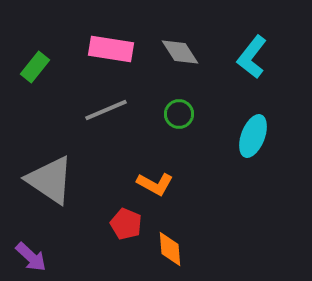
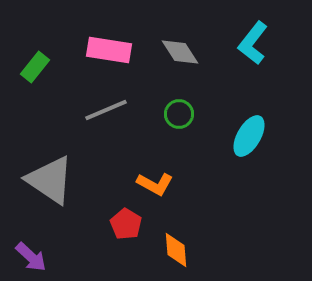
pink rectangle: moved 2 px left, 1 px down
cyan L-shape: moved 1 px right, 14 px up
cyan ellipse: moved 4 px left; rotated 9 degrees clockwise
red pentagon: rotated 8 degrees clockwise
orange diamond: moved 6 px right, 1 px down
